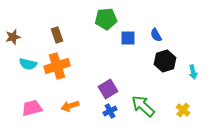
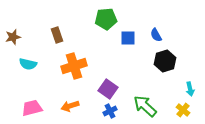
orange cross: moved 17 px right
cyan arrow: moved 3 px left, 17 px down
purple square: rotated 24 degrees counterclockwise
green arrow: moved 2 px right
